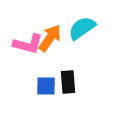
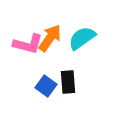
cyan semicircle: moved 10 px down
blue square: rotated 35 degrees clockwise
